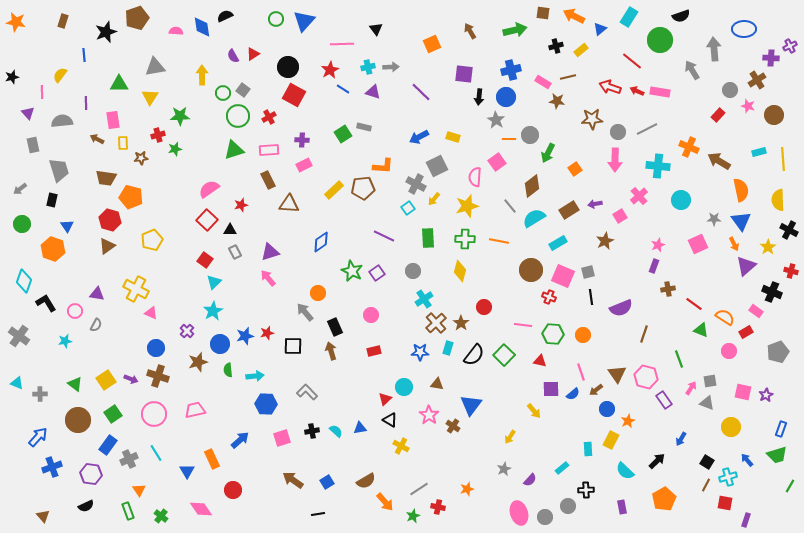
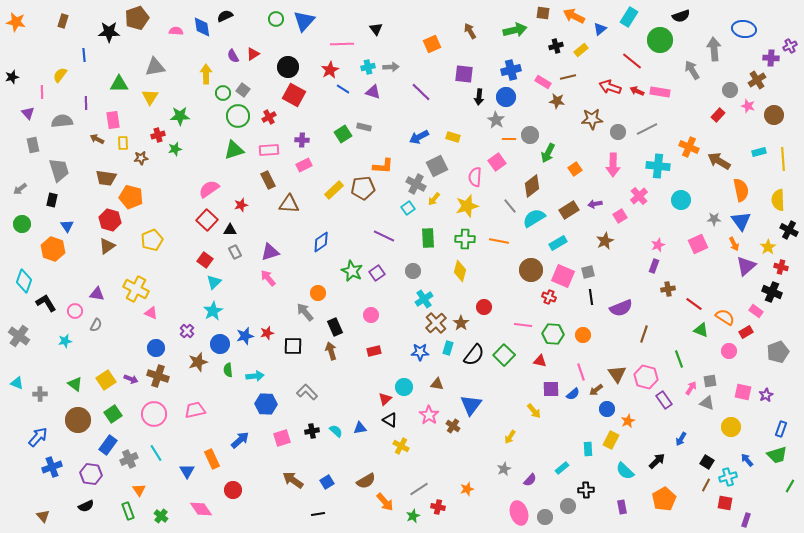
blue ellipse at (744, 29): rotated 10 degrees clockwise
black star at (106, 32): moved 3 px right; rotated 20 degrees clockwise
yellow arrow at (202, 75): moved 4 px right, 1 px up
pink arrow at (615, 160): moved 2 px left, 5 px down
red cross at (791, 271): moved 10 px left, 4 px up
